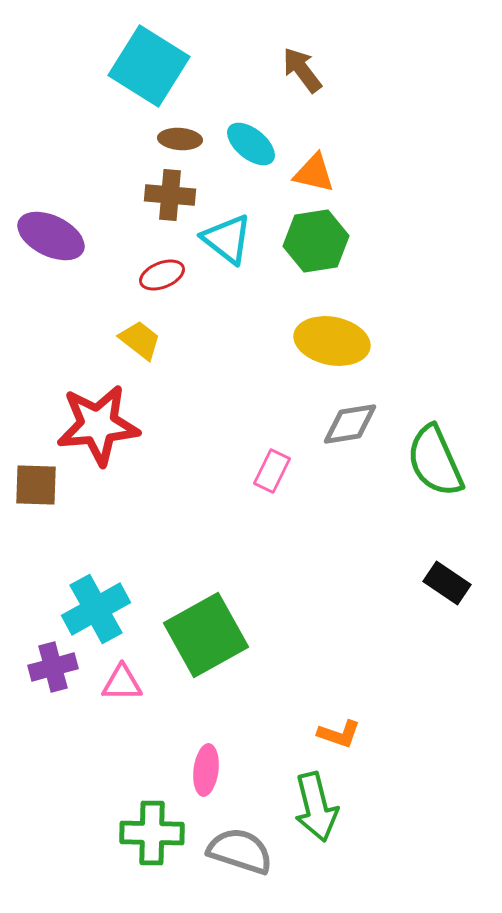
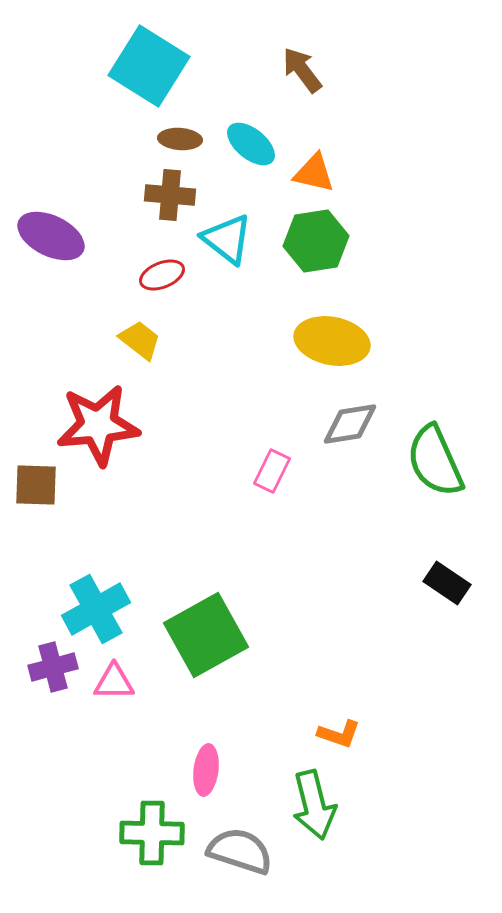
pink triangle: moved 8 px left, 1 px up
green arrow: moved 2 px left, 2 px up
